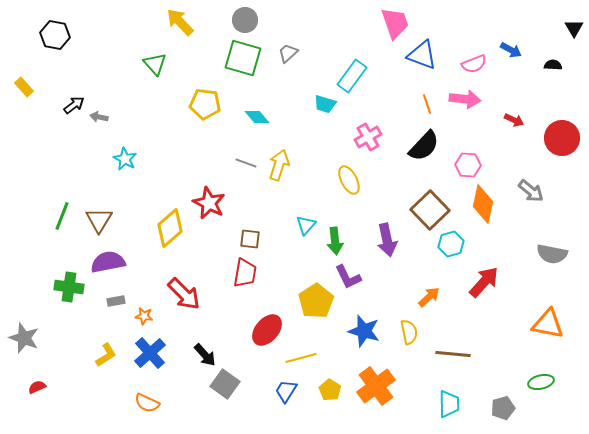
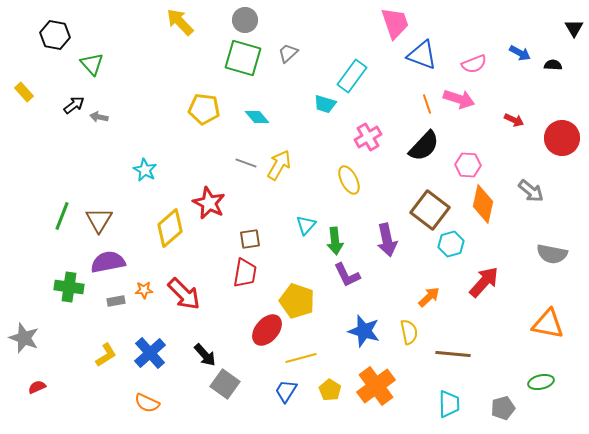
blue arrow at (511, 50): moved 9 px right, 3 px down
green triangle at (155, 64): moved 63 px left
yellow rectangle at (24, 87): moved 5 px down
pink arrow at (465, 99): moved 6 px left; rotated 12 degrees clockwise
yellow pentagon at (205, 104): moved 1 px left, 5 px down
cyan star at (125, 159): moved 20 px right, 11 px down
yellow arrow at (279, 165): rotated 12 degrees clockwise
brown square at (430, 210): rotated 9 degrees counterclockwise
brown square at (250, 239): rotated 15 degrees counterclockwise
purple L-shape at (348, 277): moved 1 px left, 2 px up
yellow pentagon at (316, 301): moved 19 px left; rotated 20 degrees counterclockwise
orange star at (144, 316): moved 26 px up; rotated 12 degrees counterclockwise
